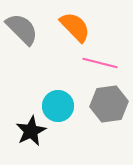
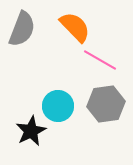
gray semicircle: rotated 66 degrees clockwise
pink line: moved 3 px up; rotated 16 degrees clockwise
gray hexagon: moved 3 px left
